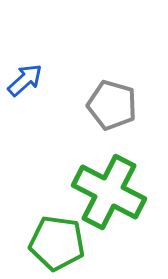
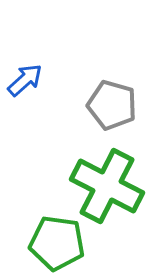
green cross: moved 2 px left, 6 px up
